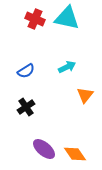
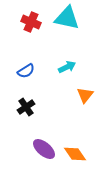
red cross: moved 4 px left, 3 px down
